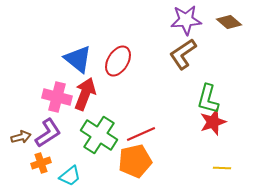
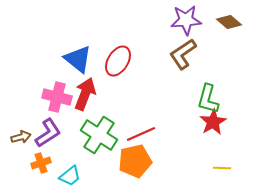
red star: rotated 12 degrees counterclockwise
